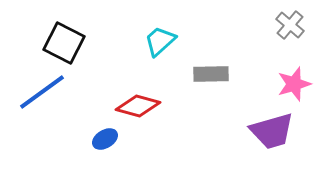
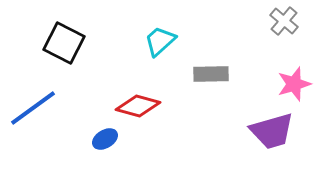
gray cross: moved 6 px left, 4 px up
blue line: moved 9 px left, 16 px down
